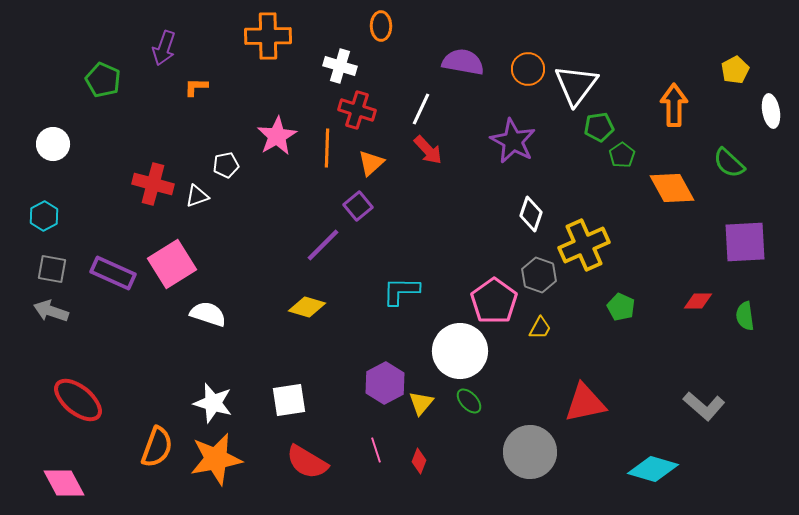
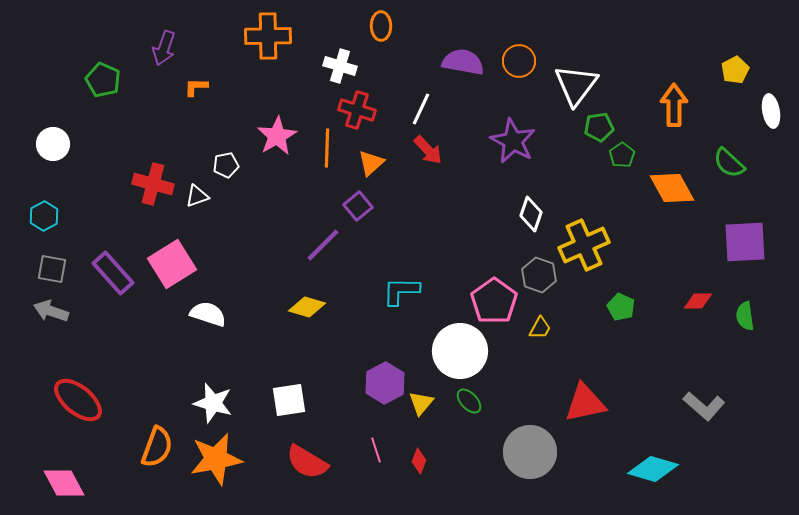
orange circle at (528, 69): moved 9 px left, 8 px up
purple rectangle at (113, 273): rotated 24 degrees clockwise
